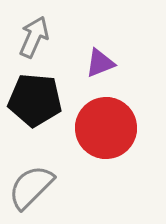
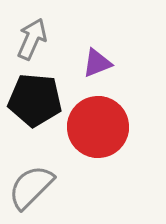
gray arrow: moved 2 px left, 2 px down
purple triangle: moved 3 px left
red circle: moved 8 px left, 1 px up
